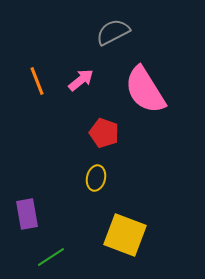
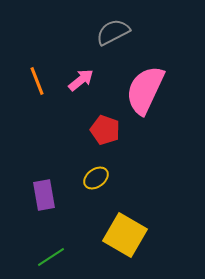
pink semicircle: rotated 57 degrees clockwise
red pentagon: moved 1 px right, 3 px up
yellow ellipse: rotated 40 degrees clockwise
purple rectangle: moved 17 px right, 19 px up
yellow square: rotated 9 degrees clockwise
